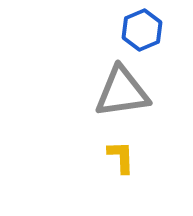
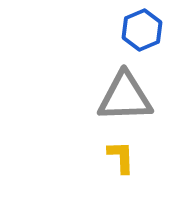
gray triangle: moved 3 px right, 5 px down; rotated 6 degrees clockwise
